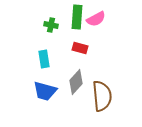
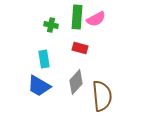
blue trapezoid: moved 6 px left, 5 px up; rotated 15 degrees clockwise
